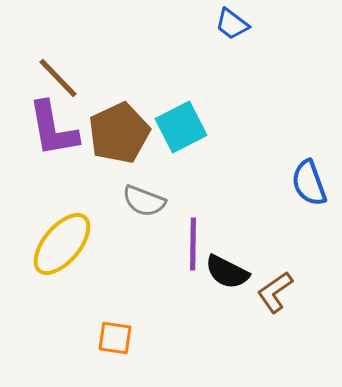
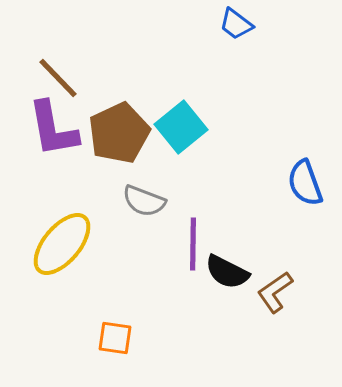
blue trapezoid: moved 4 px right
cyan square: rotated 12 degrees counterclockwise
blue semicircle: moved 4 px left
